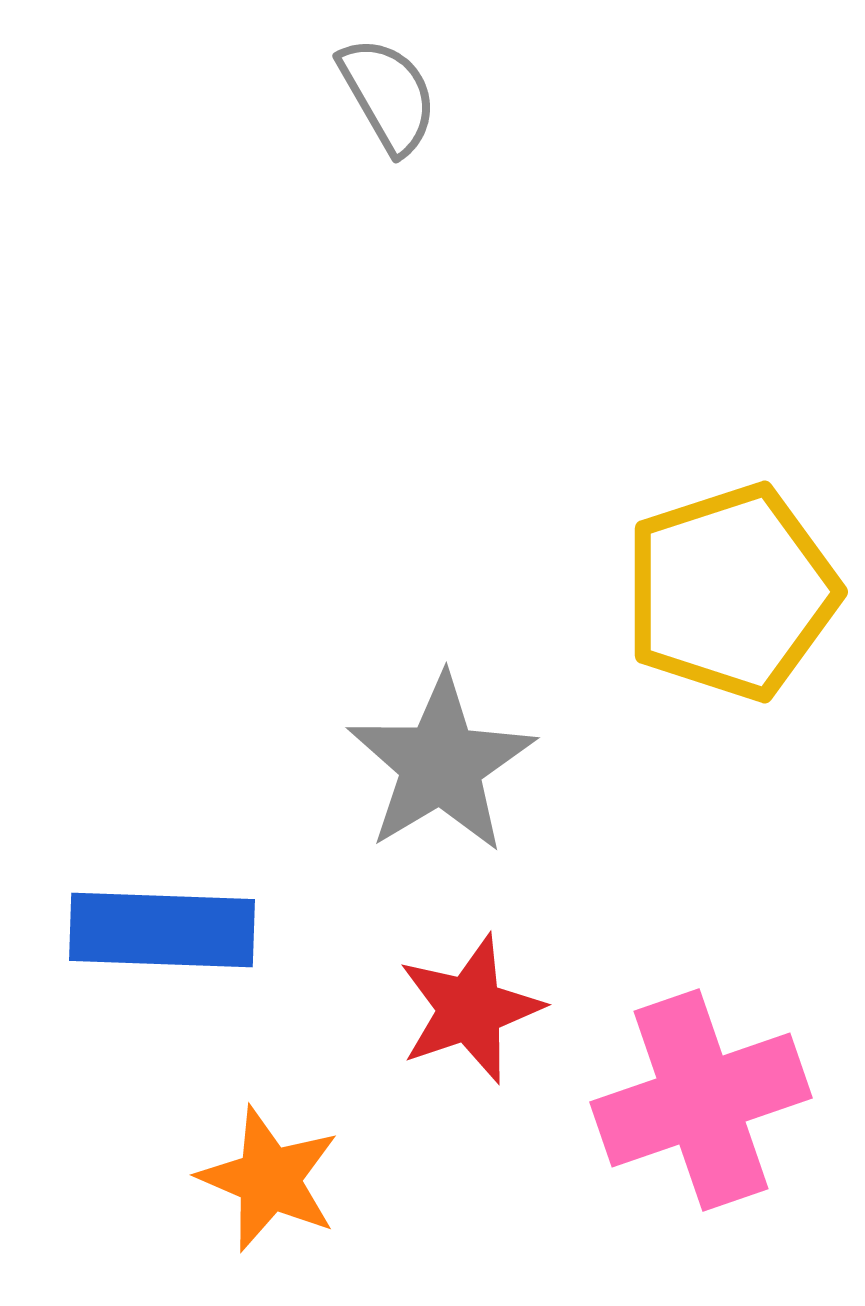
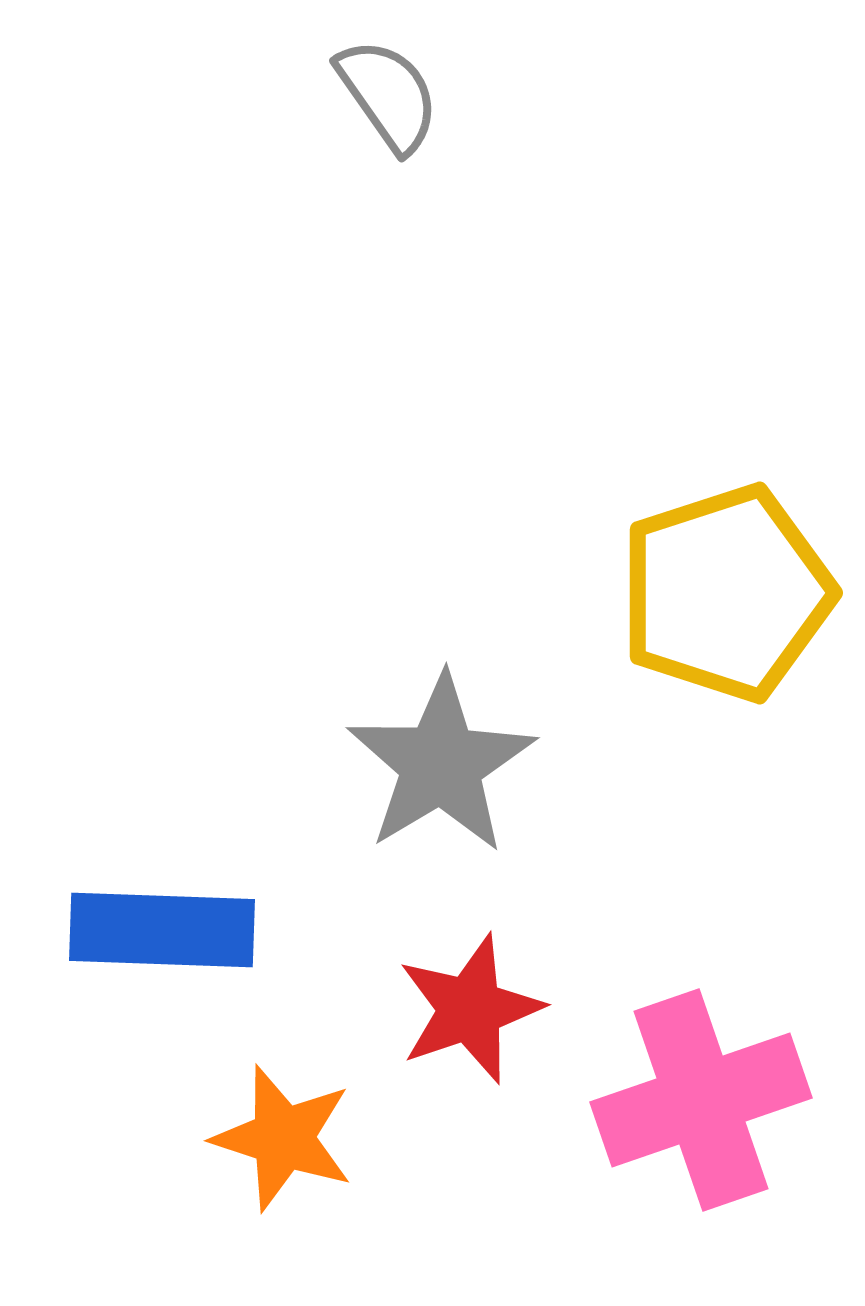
gray semicircle: rotated 5 degrees counterclockwise
yellow pentagon: moved 5 px left, 1 px down
orange star: moved 14 px right, 41 px up; rotated 5 degrees counterclockwise
